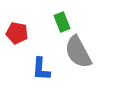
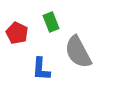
green rectangle: moved 11 px left
red pentagon: rotated 15 degrees clockwise
